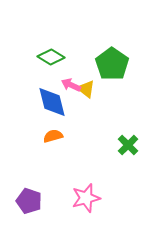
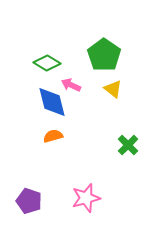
green diamond: moved 4 px left, 6 px down
green pentagon: moved 8 px left, 9 px up
yellow triangle: moved 27 px right
